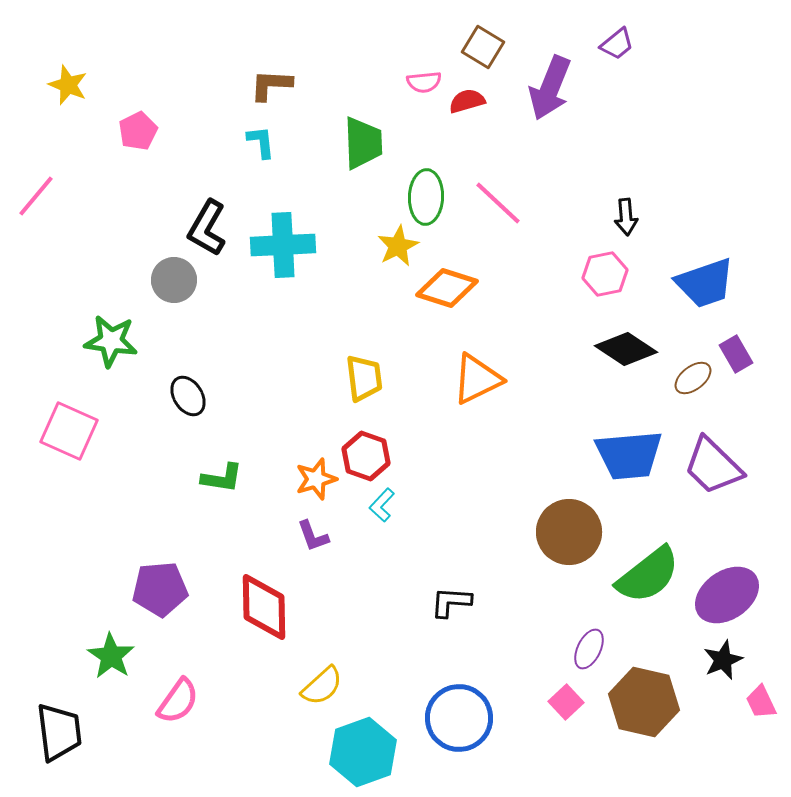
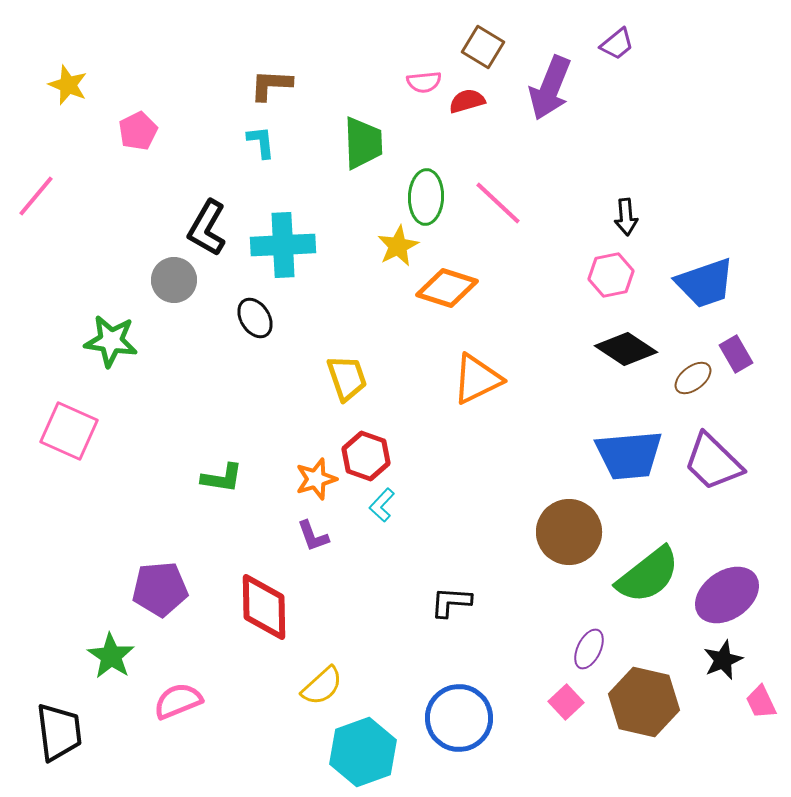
pink hexagon at (605, 274): moved 6 px right, 1 px down
yellow trapezoid at (364, 378): moved 17 px left; rotated 12 degrees counterclockwise
black ellipse at (188, 396): moved 67 px right, 78 px up
purple trapezoid at (713, 466): moved 4 px up
pink semicircle at (178, 701): rotated 147 degrees counterclockwise
